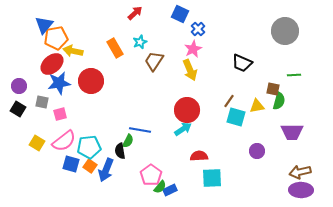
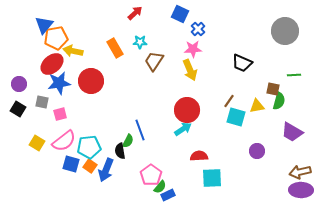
cyan star at (140, 42): rotated 24 degrees clockwise
pink star at (193, 49): rotated 24 degrees clockwise
purple circle at (19, 86): moved 2 px up
blue line at (140, 130): rotated 60 degrees clockwise
purple trapezoid at (292, 132): rotated 30 degrees clockwise
blue rectangle at (170, 190): moved 2 px left, 5 px down
